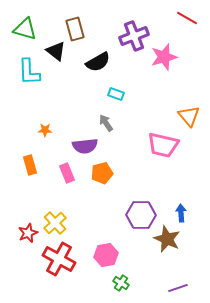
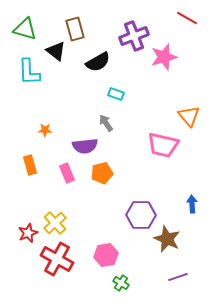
blue arrow: moved 11 px right, 9 px up
red cross: moved 2 px left
purple line: moved 11 px up
